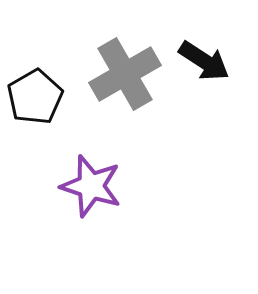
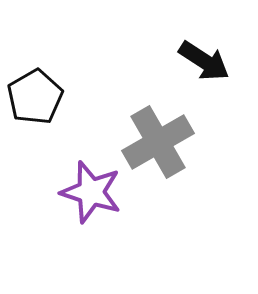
gray cross: moved 33 px right, 68 px down
purple star: moved 6 px down
